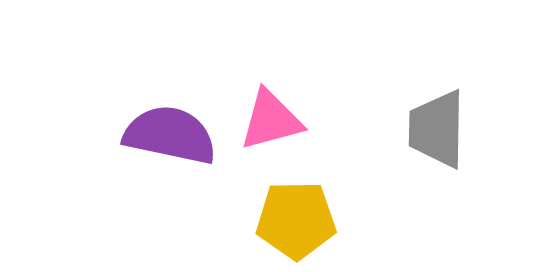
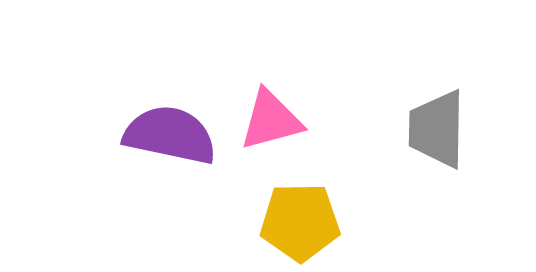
yellow pentagon: moved 4 px right, 2 px down
